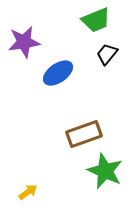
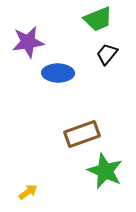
green trapezoid: moved 2 px right, 1 px up
purple star: moved 4 px right
blue ellipse: rotated 36 degrees clockwise
brown rectangle: moved 2 px left
